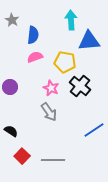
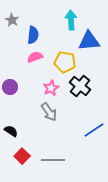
pink star: rotated 21 degrees clockwise
